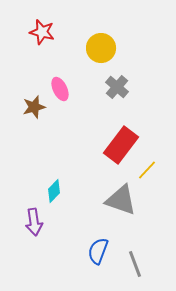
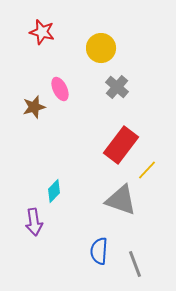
blue semicircle: moved 1 px right; rotated 16 degrees counterclockwise
